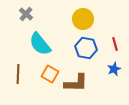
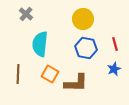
cyan semicircle: rotated 45 degrees clockwise
